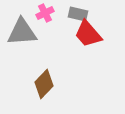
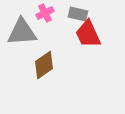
red trapezoid: rotated 16 degrees clockwise
brown diamond: moved 19 px up; rotated 12 degrees clockwise
